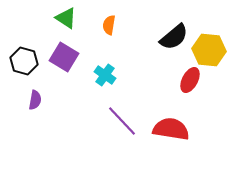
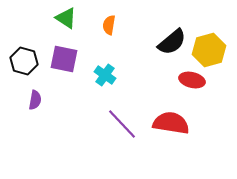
black semicircle: moved 2 px left, 5 px down
yellow hexagon: rotated 20 degrees counterclockwise
purple square: moved 2 px down; rotated 20 degrees counterclockwise
red ellipse: moved 2 px right; rotated 75 degrees clockwise
purple line: moved 3 px down
red semicircle: moved 6 px up
